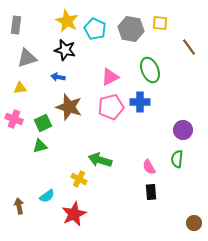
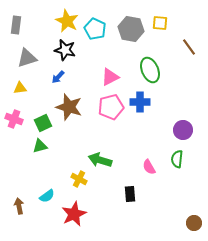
blue arrow: rotated 56 degrees counterclockwise
black rectangle: moved 21 px left, 2 px down
